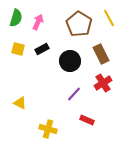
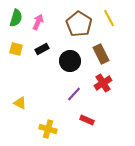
yellow square: moved 2 px left
